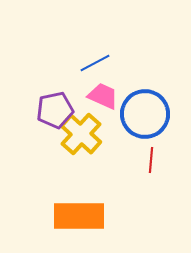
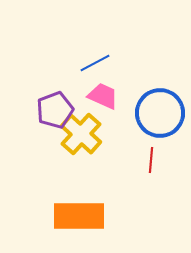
purple pentagon: rotated 9 degrees counterclockwise
blue circle: moved 15 px right, 1 px up
